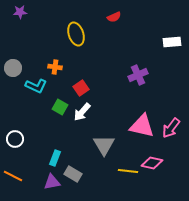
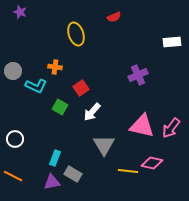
purple star: rotated 24 degrees clockwise
gray circle: moved 3 px down
white arrow: moved 10 px right
